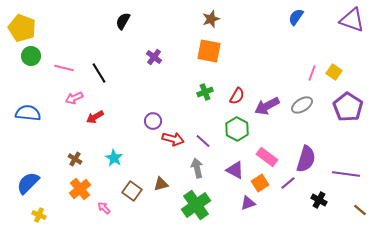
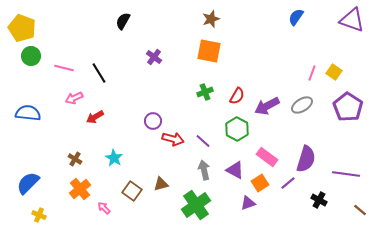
gray arrow at (197, 168): moved 7 px right, 2 px down
